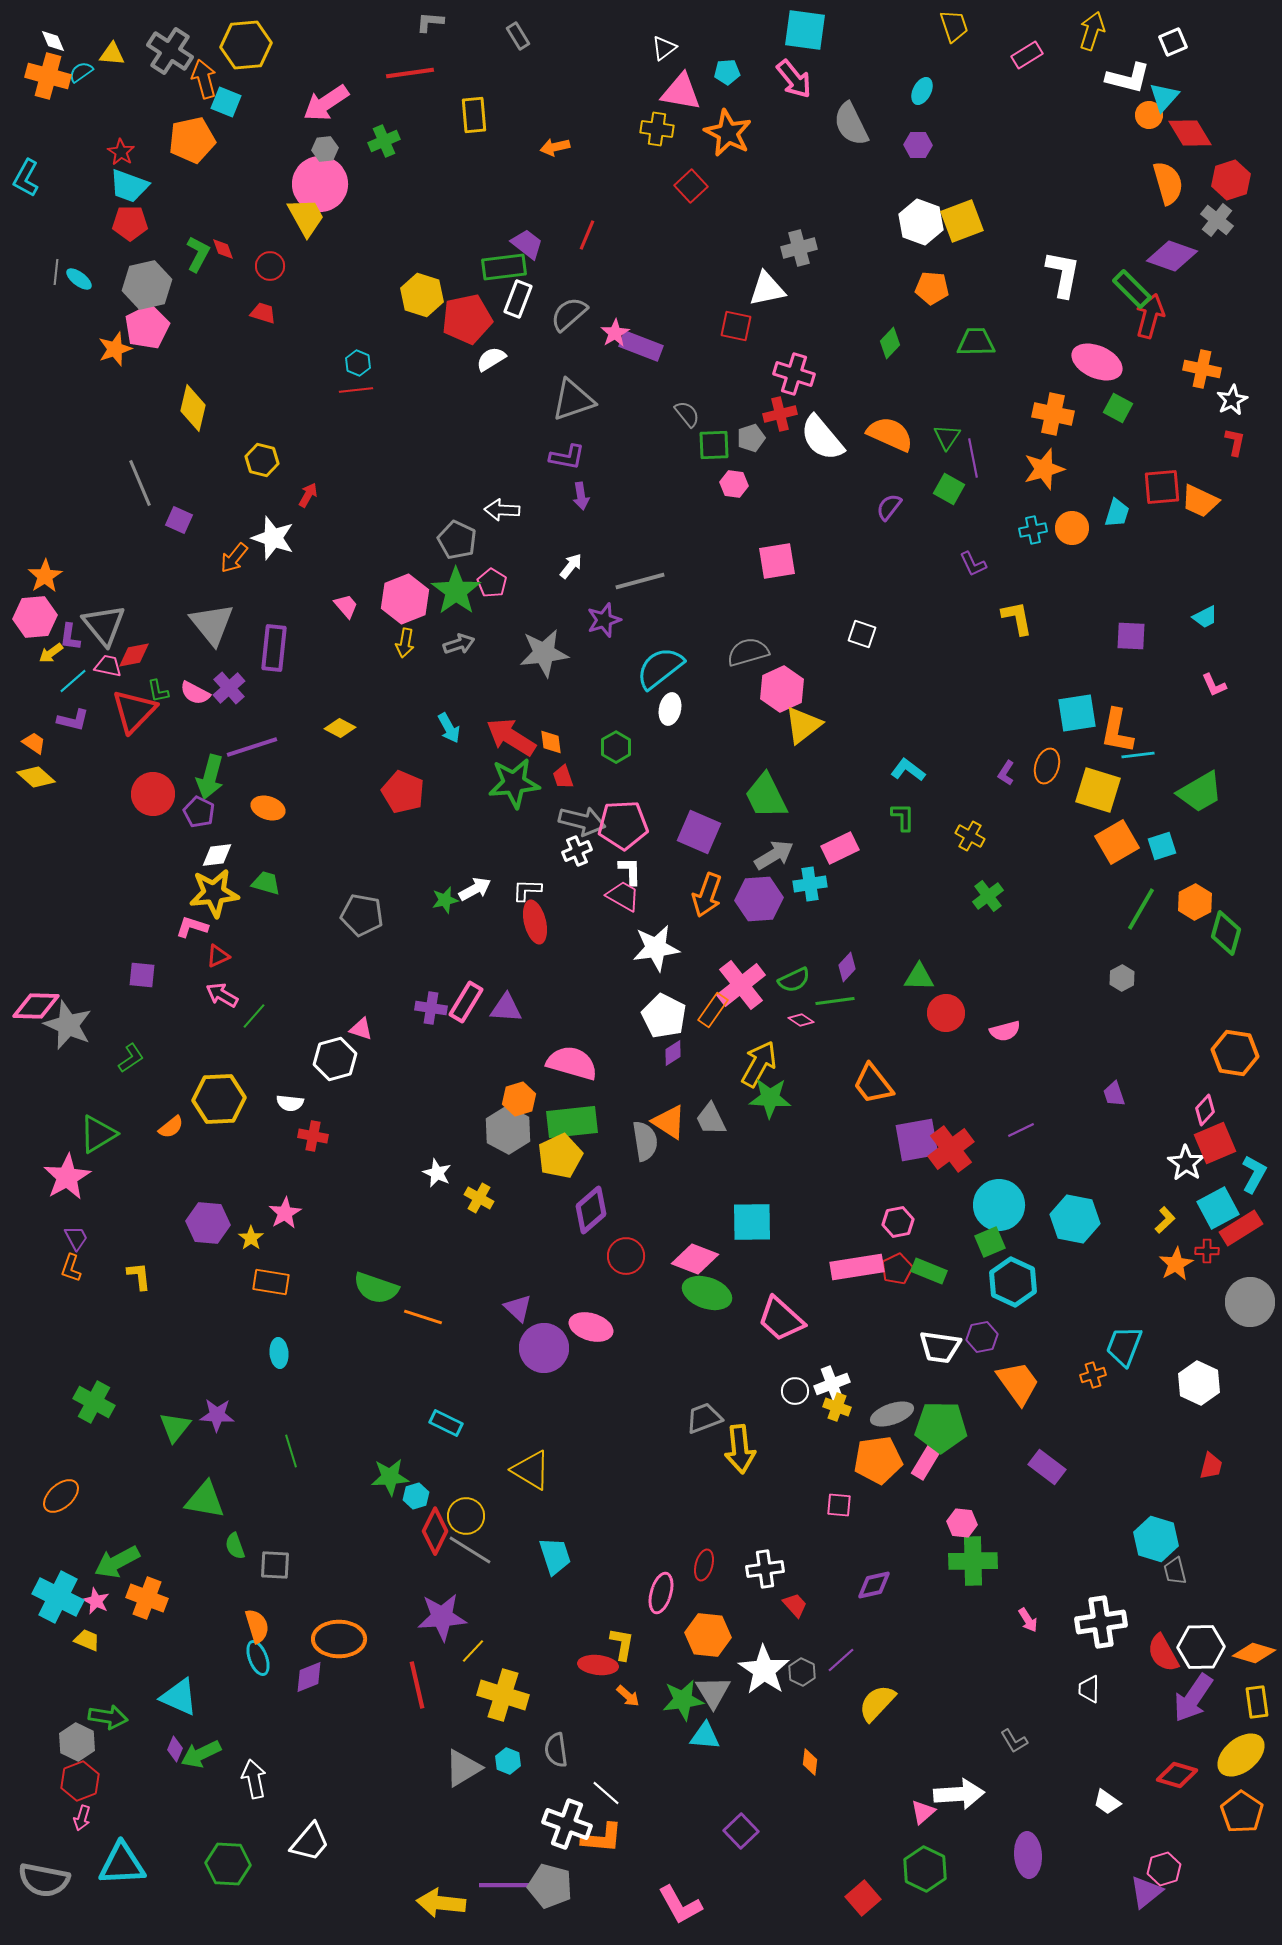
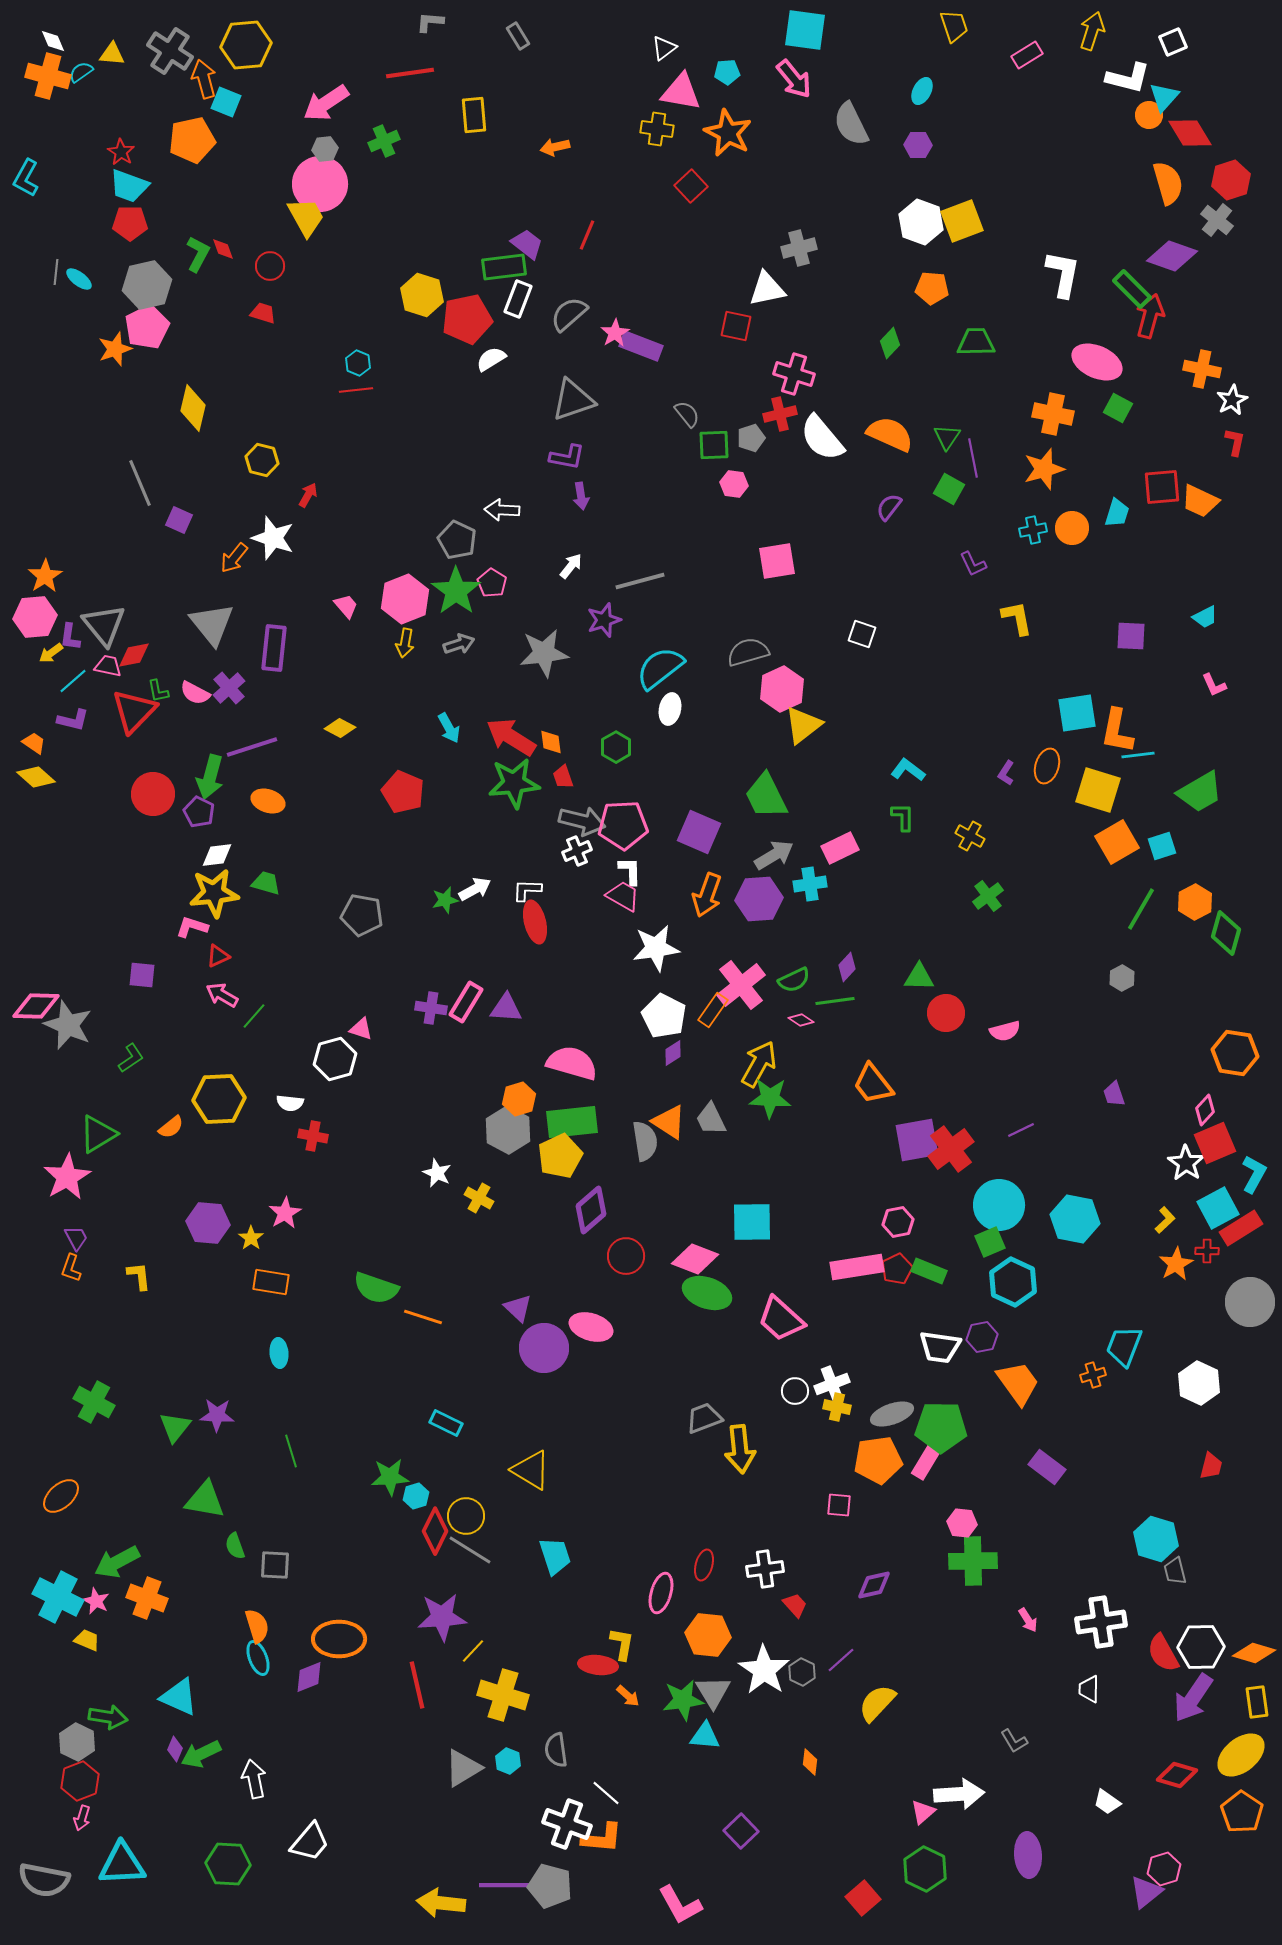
orange ellipse at (268, 808): moved 7 px up
yellow cross at (837, 1407): rotated 8 degrees counterclockwise
